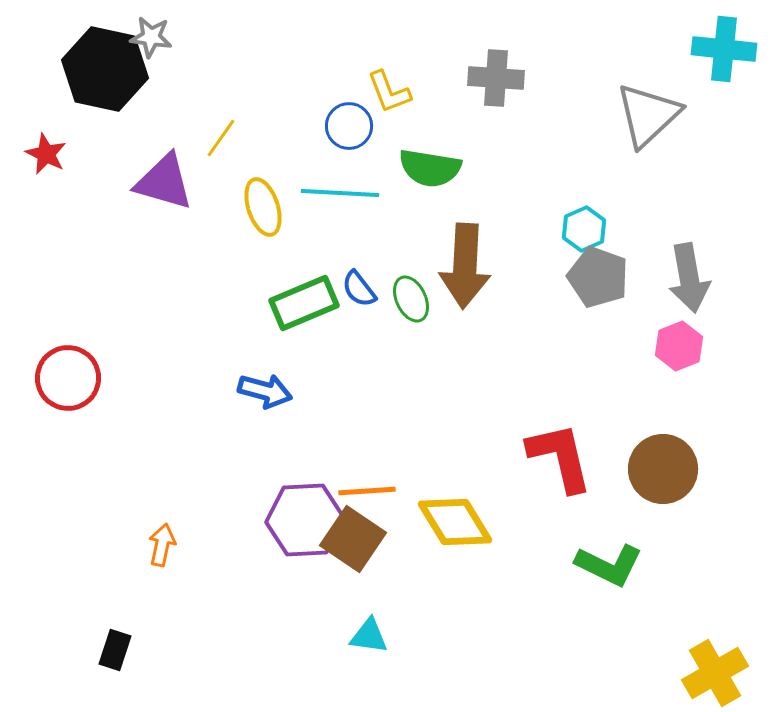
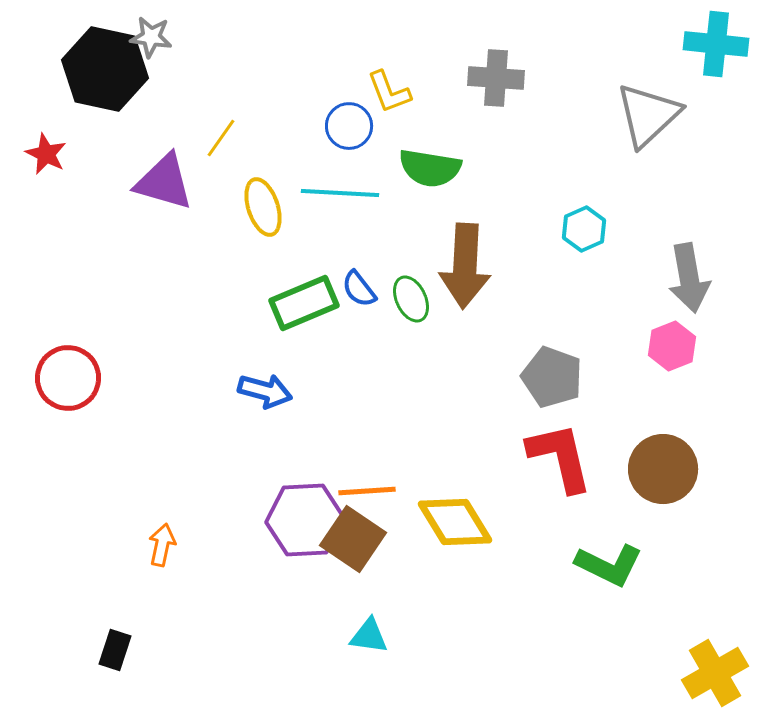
cyan cross: moved 8 px left, 5 px up
gray pentagon: moved 46 px left, 100 px down
pink hexagon: moved 7 px left
